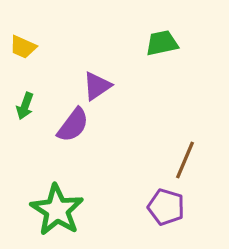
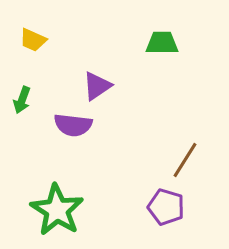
green trapezoid: rotated 12 degrees clockwise
yellow trapezoid: moved 10 px right, 7 px up
green arrow: moved 3 px left, 6 px up
purple semicircle: rotated 60 degrees clockwise
brown line: rotated 9 degrees clockwise
